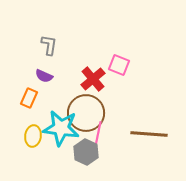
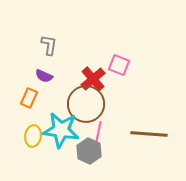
brown circle: moved 9 px up
cyan star: moved 2 px down
gray hexagon: moved 3 px right, 1 px up
